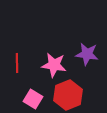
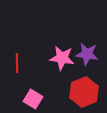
pink star: moved 8 px right, 7 px up
red hexagon: moved 16 px right, 3 px up
